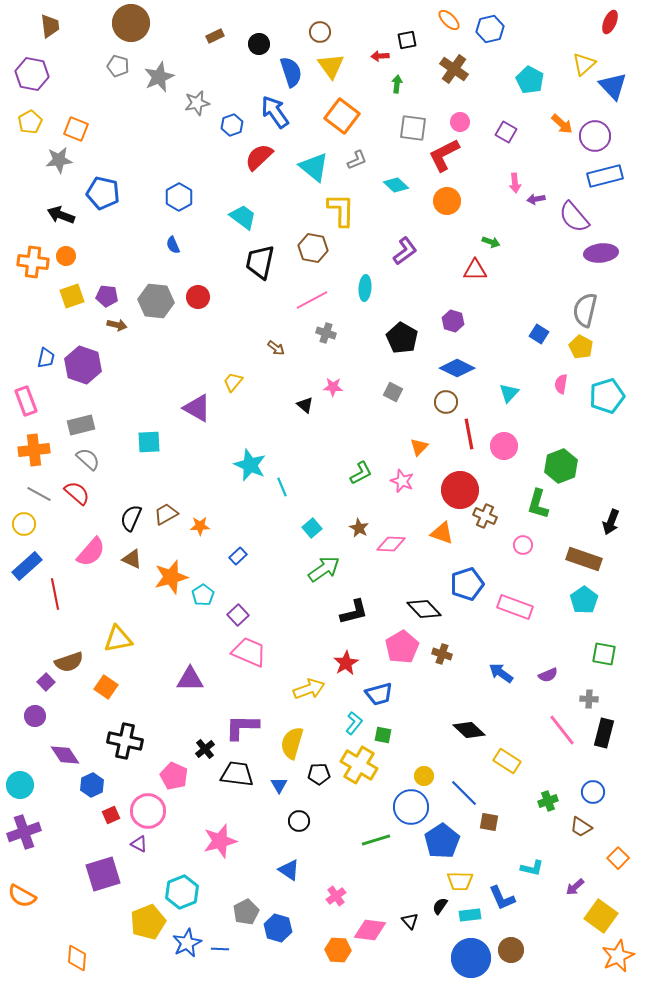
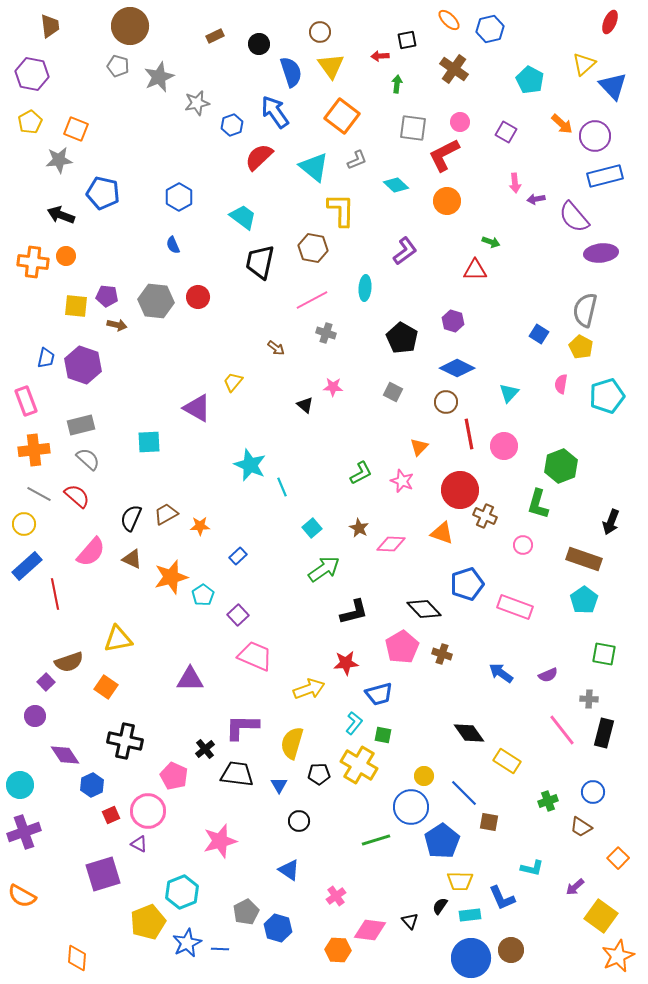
brown circle at (131, 23): moved 1 px left, 3 px down
yellow square at (72, 296): moved 4 px right, 10 px down; rotated 25 degrees clockwise
red semicircle at (77, 493): moved 3 px down
pink trapezoid at (249, 652): moved 6 px right, 4 px down
red star at (346, 663): rotated 25 degrees clockwise
black diamond at (469, 730): moved 3 px down; rotated 12 degrees clockwise
